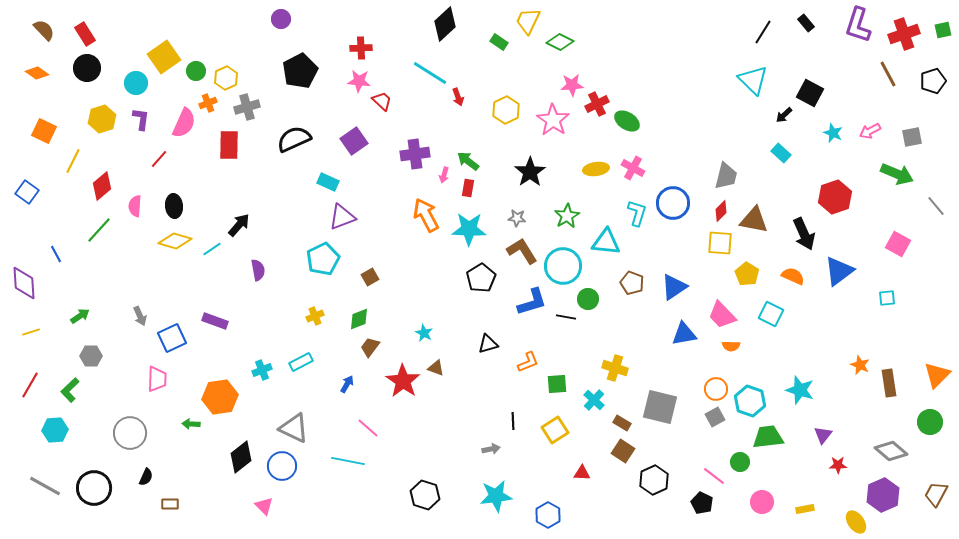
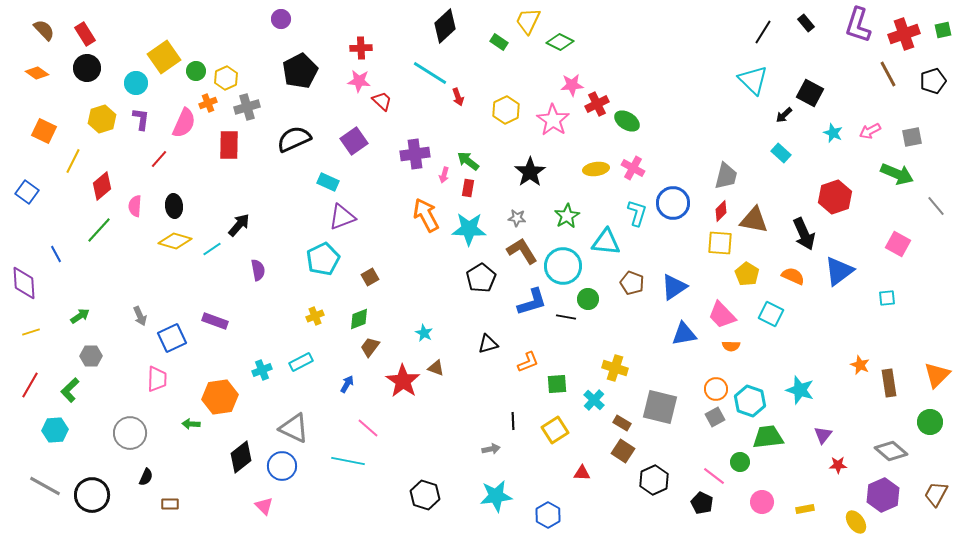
black diamond at (445, 24): moved 2 px down
black circle at (94, 488): moved 2 px left, 7 px down
